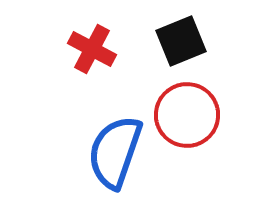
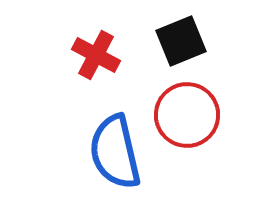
red cross: moved 4 px right, 6 px down
blue semicircle: rotated 32 degrees counterclockwise
